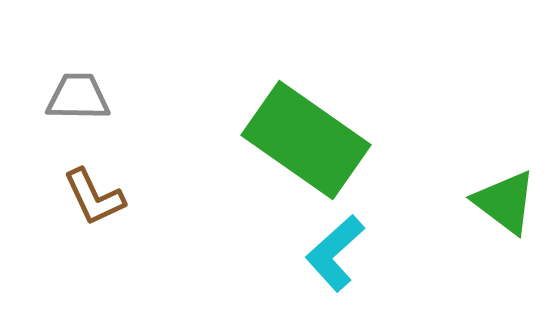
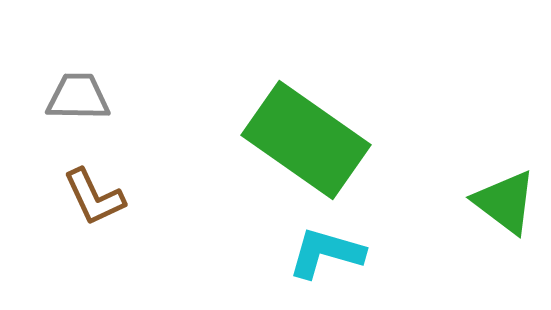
cyan L-shape: moved 9 px left; rotated 58 degrees clockwise
